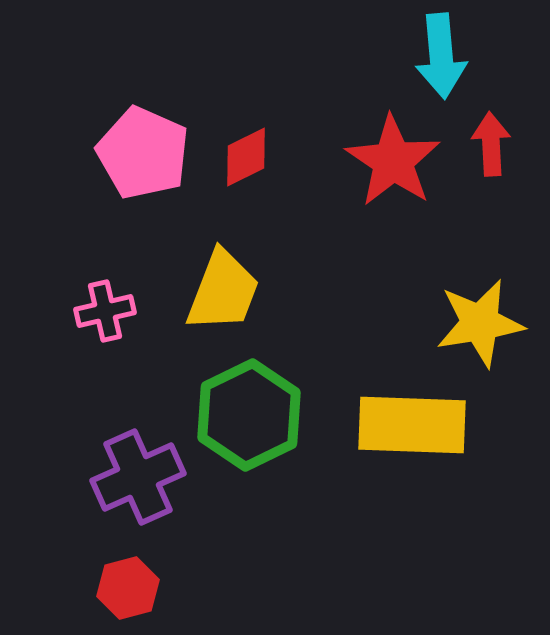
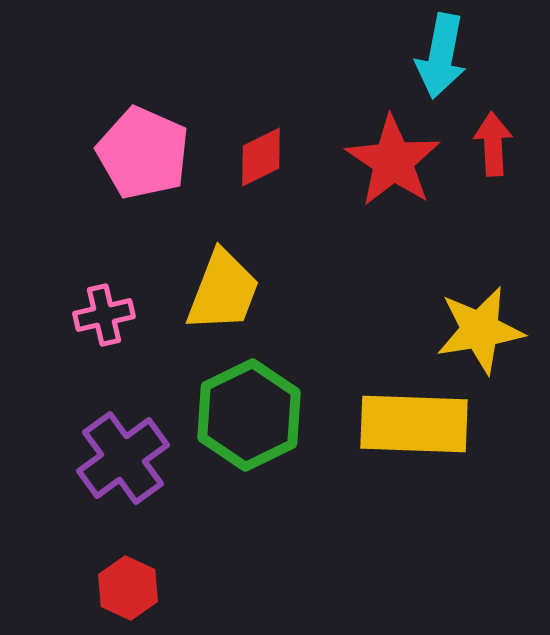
cyan arrow: rotated 16 degrees clockwise
red arrow: moved 2 px right
red diamond: moved 15 px right
pink cross: moved 1 px left, 4 px down
yellow star: moved 7 px down
yellow rectangle: moved 2 px right, 1 px up
purple cross: moved 15 px left, 19 px up; rotated 12 degrees counterclockwise
red hexagon: rotated 20 degrees counterclockwise
